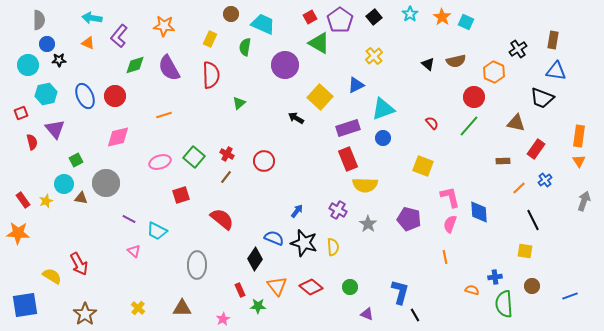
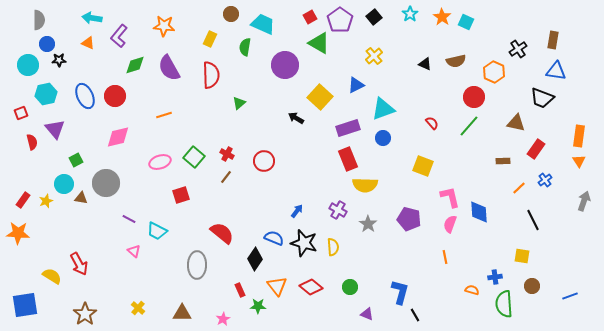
black triangle at (428, 64): moved 3 px left; rotated 16 degrees counterclockwise
red rectangle at (23, 200): rotated 70 degrees clockwise
red semicircle at (222, 219): moved 14 px down
yellow square at (525, 251): moved 3 px left, 5 px down
brown triangle at (182, 308): moved 5 px down
